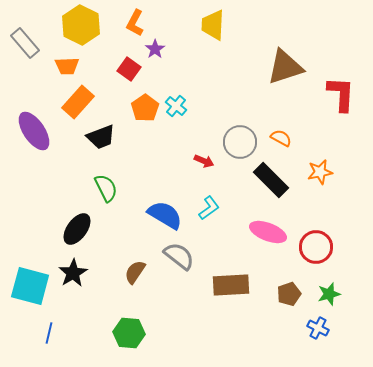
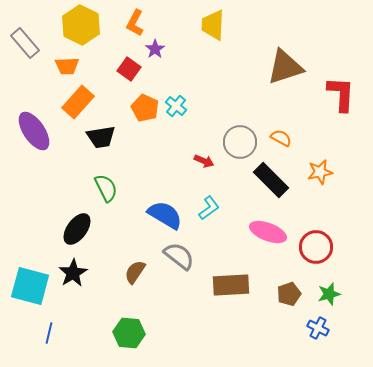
orange pentagon: rotated 12 degrees counterclockwise
black trapezoid: rotated 12 degrees clockwise
